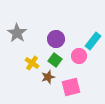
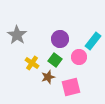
gray star: moved 2 px down
purple circle: moved 4 px right
pink circle: moved 1 px down
